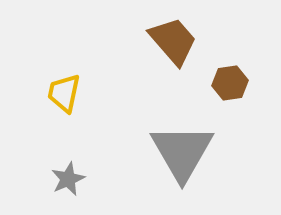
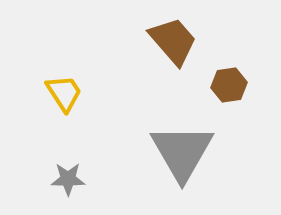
brown hexagon: moved 1 px left, 2 px down
yellow trapezoid: rotated 135 degrees clockwise
gray star: rotated 24 degrees clockwise
